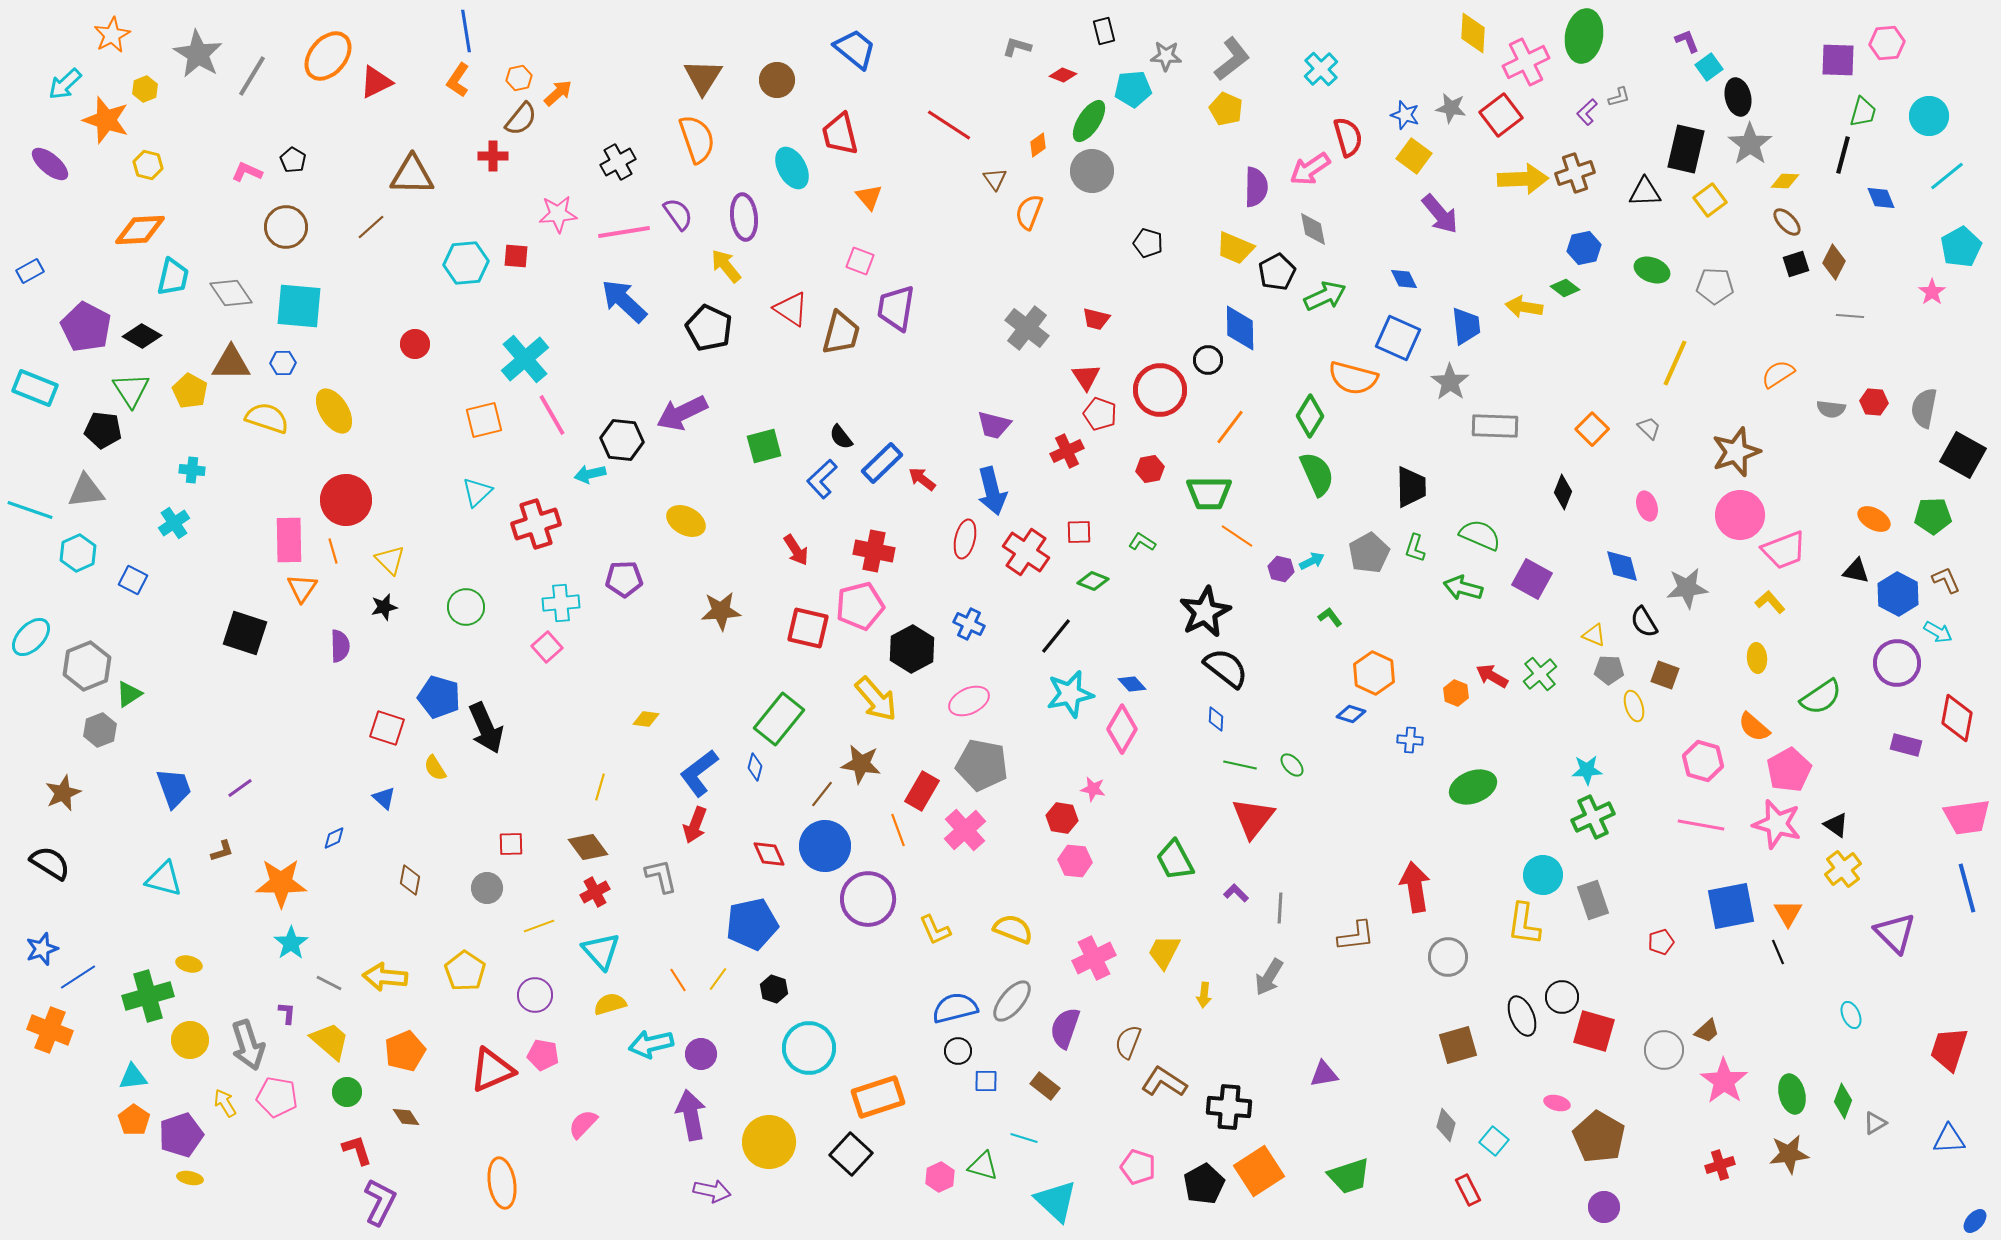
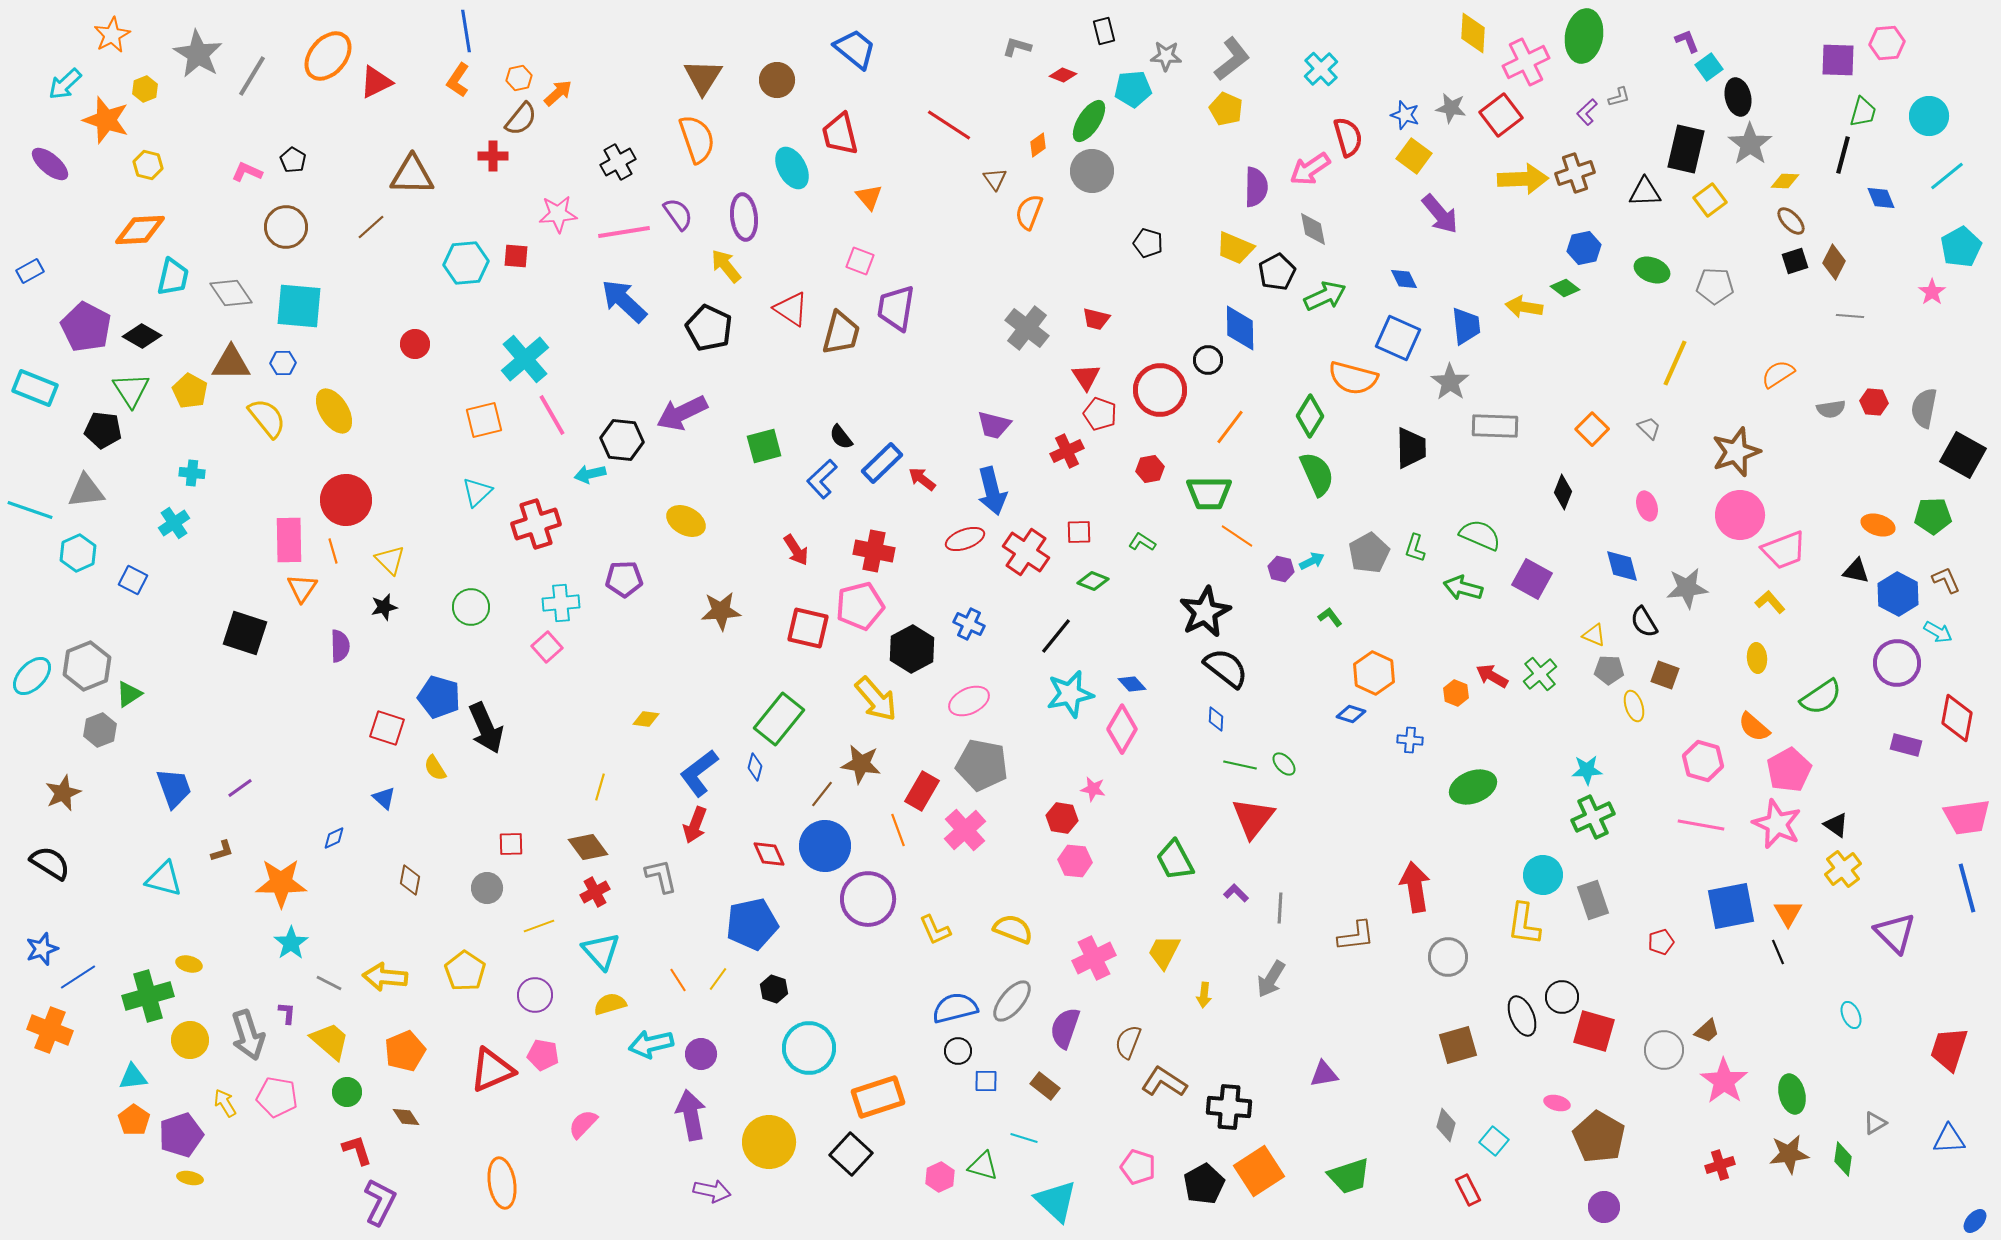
brown ellipse at (1787, 222): moved 4 px right, 1 px up
black square at (1796, 264): moved 1 px left, 3 px up
gray semicircle at (1831, 409): rotated 16 degrees counterclockwise
yellow semicircle at (267, 418): rotated 33 degrees clockwise
cyan cross at (192, 470): moved 3 px down
black trapezoid at (1411, 487): moved 39 px up
orange ellipse at (1874, 519): moved 4 px right, 6 px down; rotated 12 degrees counterclockwise
red ellipse at (965, 539): rotated 57 degrees clockwise
green circle at (466, 607): moved 5 px right
cyan ellipse at (31, 637): moved 1 px right, 39 px down
green ellipse at (1292, 765): moved 8 px left, 1 px up
pink star at (1777, 824): rotated 9 degrees clockwise
gray arrow at (1269, 977): moved 2 px right, 2 px down
gray arrow at (248, 1045): moved 10 px up
green diamond at (1843, 1101): moved 58 px down; rotated 12 degrees counterclockwise
